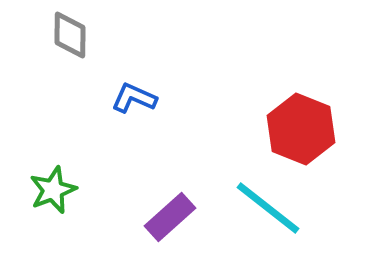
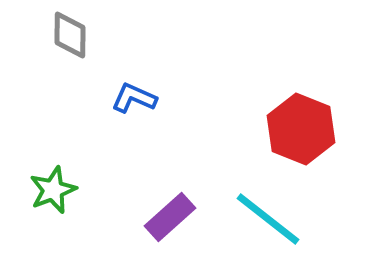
cyan line: moved 11 px down
